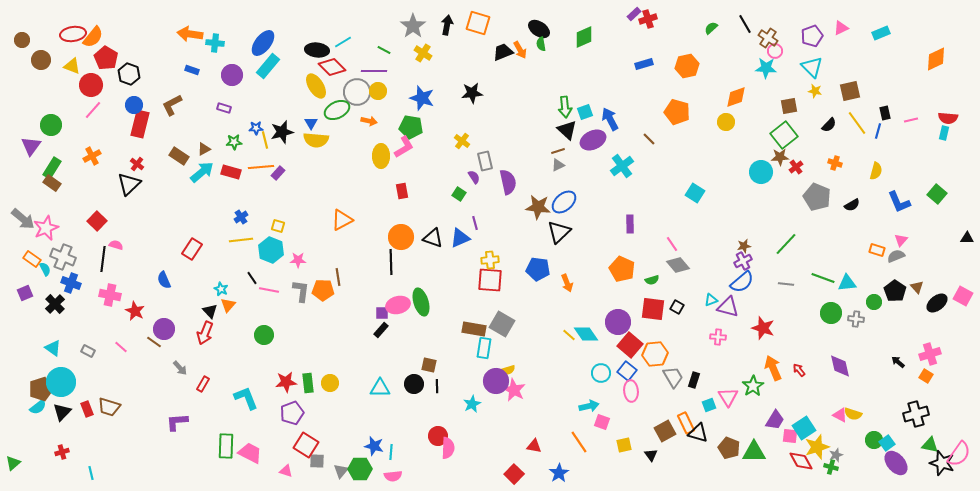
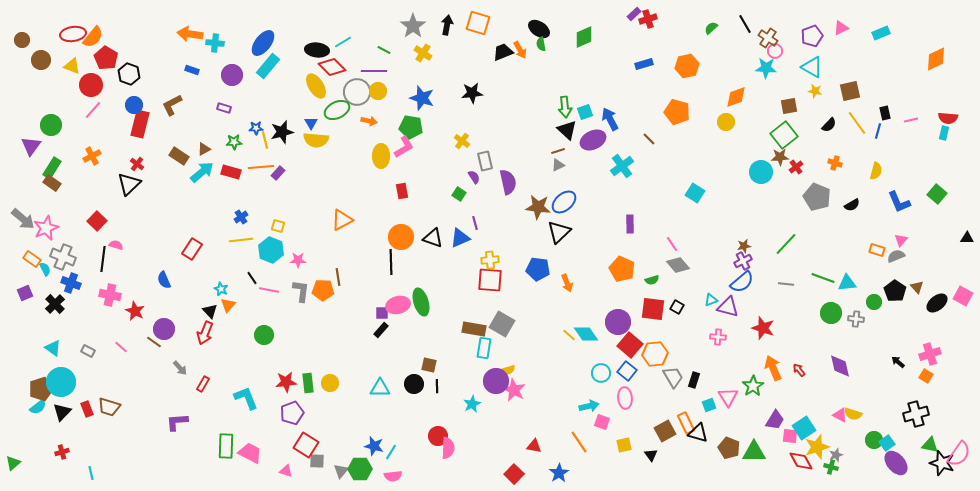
cyan triangle at (812, 67): rotated 15 degrees counterclockwise
pink ellipse at (631, 391): moved 6 px left, 7 px down
cyan line at (391, 452): rotated 28 degrees clockwise
